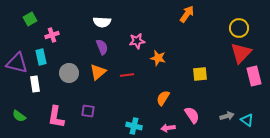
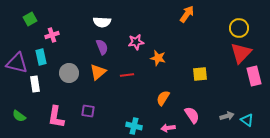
pink star: moved 1 px left, 1 px down
